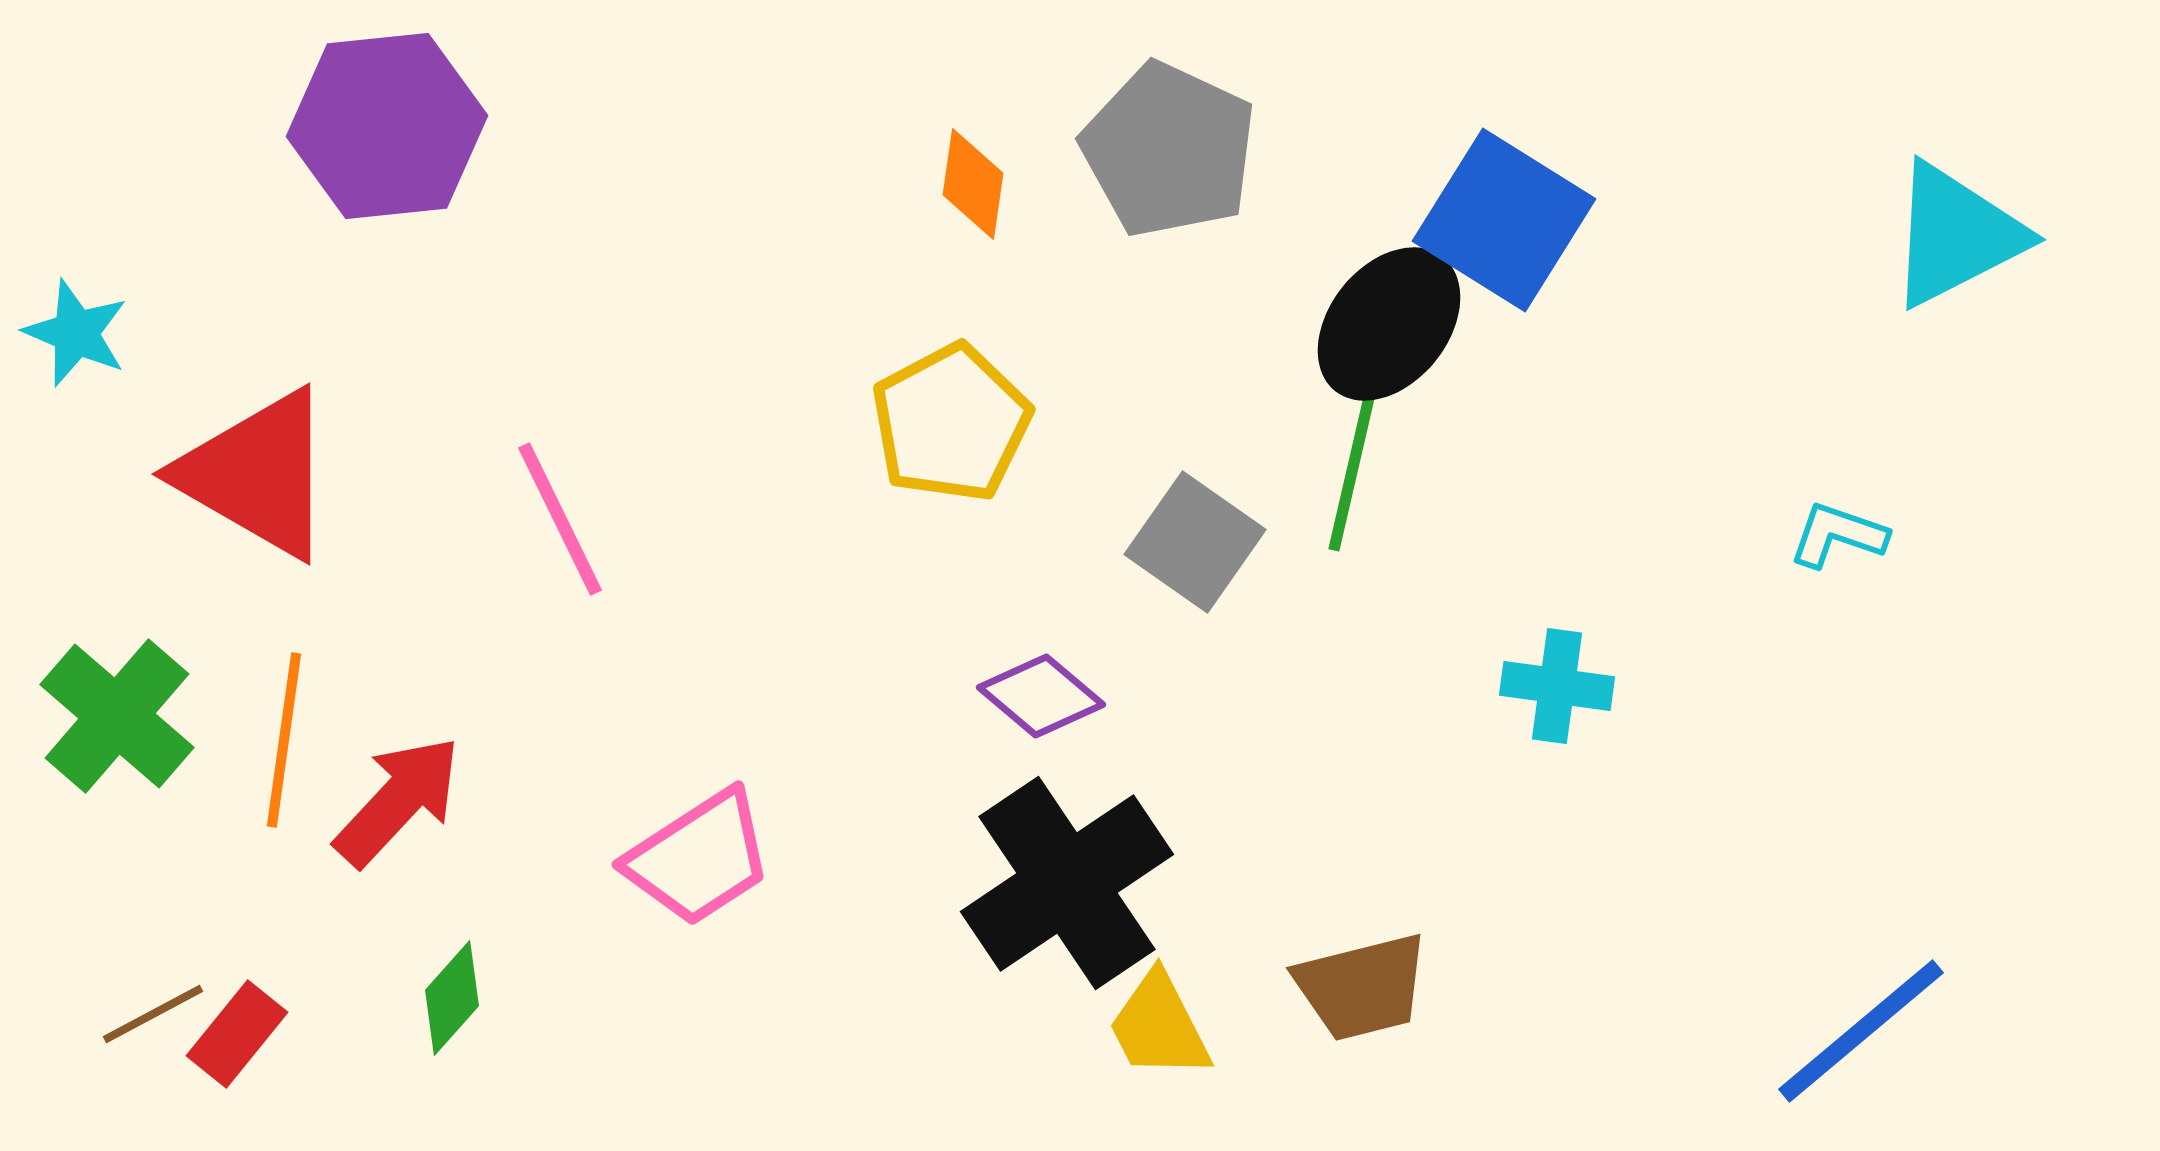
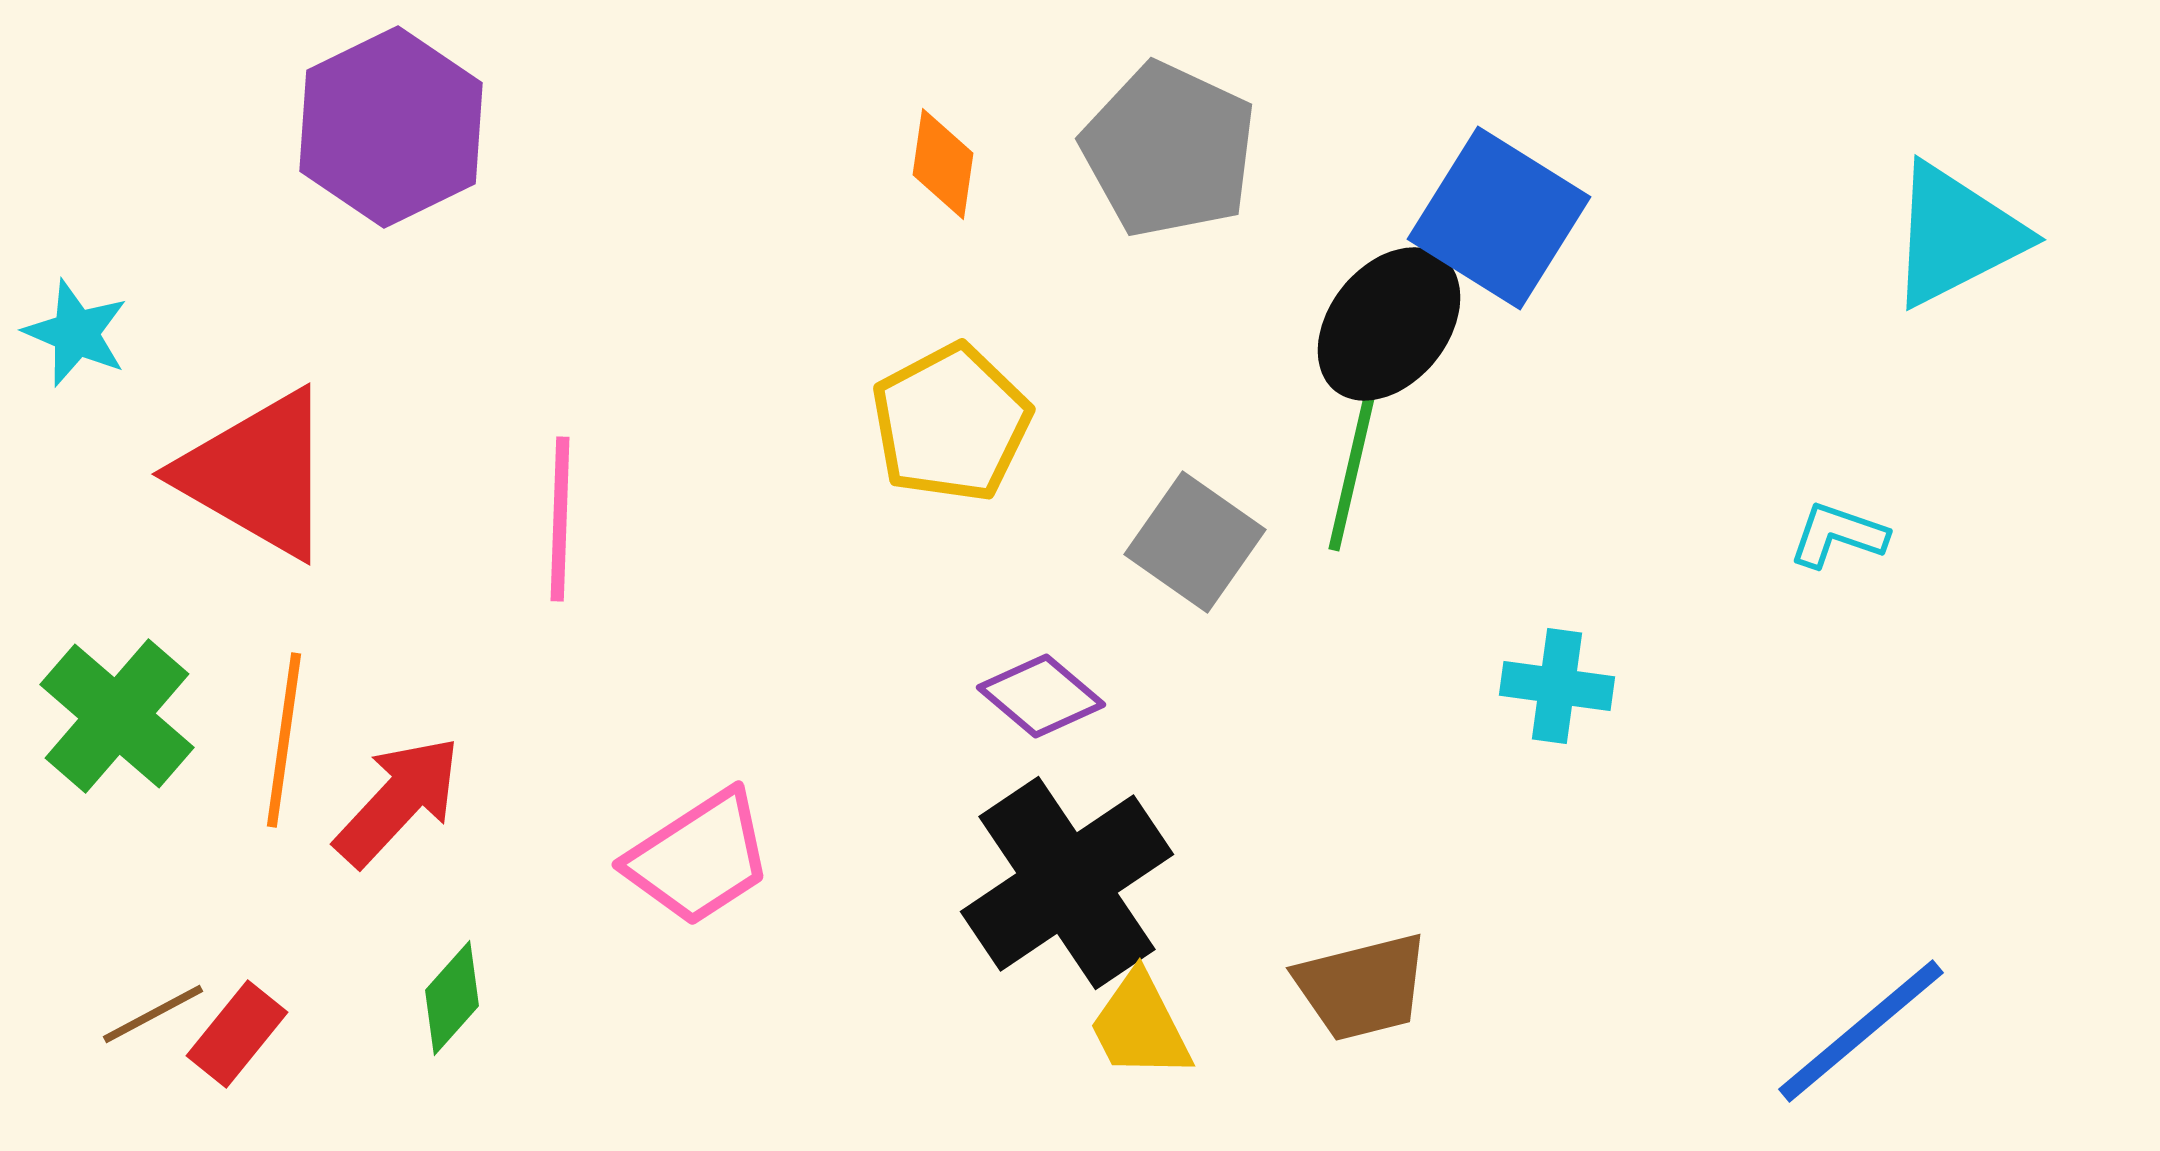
purple hexagon: moved 4 px right, 1 px down; rotated 20 degrees counterclockwise
orange diamond: moved 30 px left, 20 px up
blue square: moved 5 px left, 2 px up
pink line: rotated 28 degrees clockwise
yellow trapezoid: moved 19 px left
